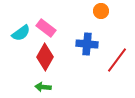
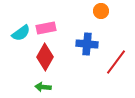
pink rectangle: rotated 48 degrees counterclockwise
red line: moved 1 px left, 2 px down
